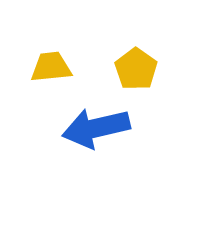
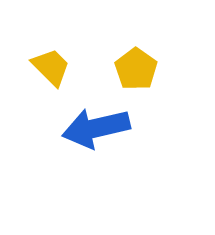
yellow trapezoid: rotated 51 degrees clockwise
